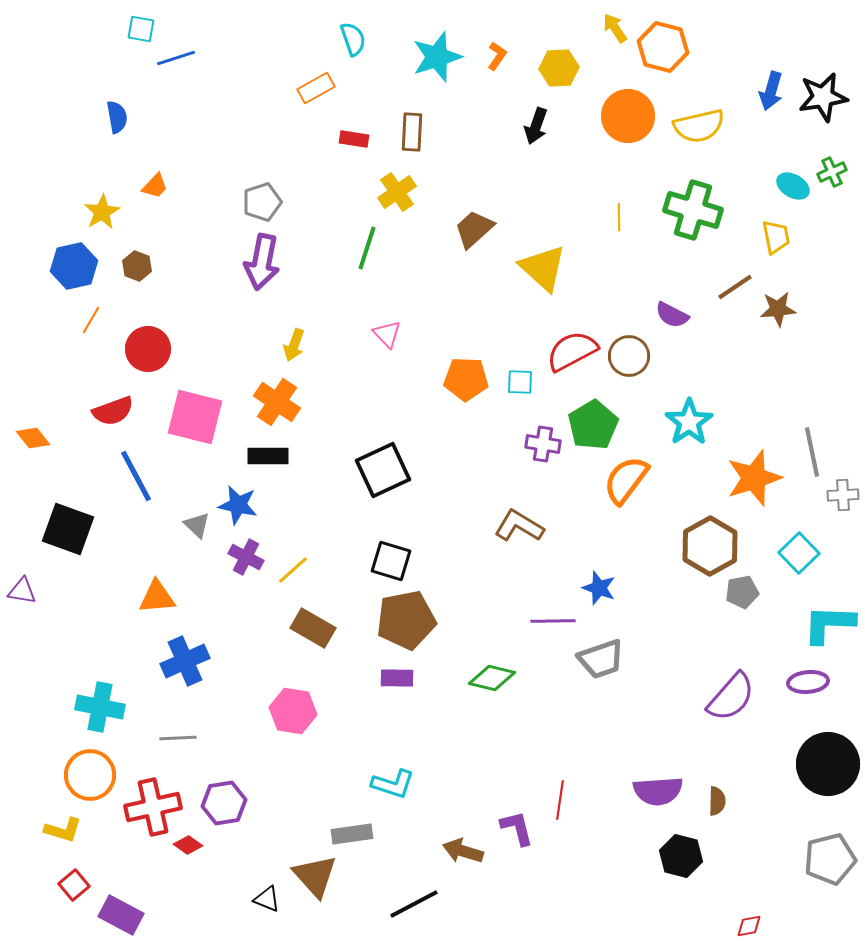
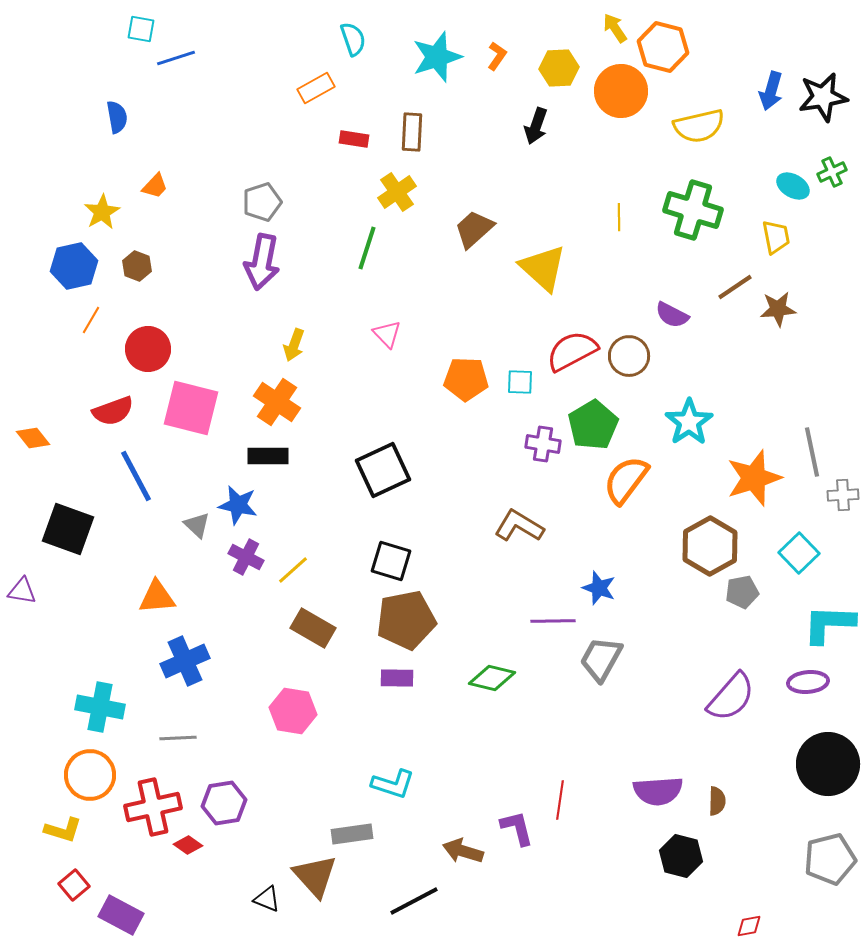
orange circle at (628, 116): moved 7 px left, 25 px up
pink square at (195, 417): moved 4 px left, 9 px up
gray trapezoid at (601, 659): rotated 138 degrees clockwise
black line at (414, 904): moved 3 px up
